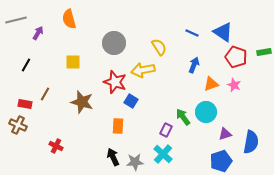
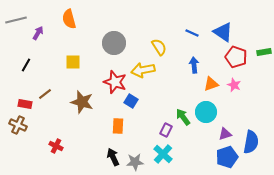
blue arrow: rotated 28 degrees counterclockwise
brown line: rotated 24 degrees clockwise
blue pentagon: moved 6 px right, 4 px up
